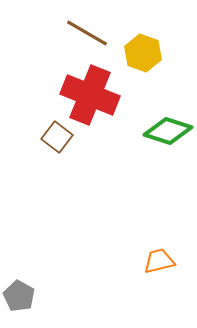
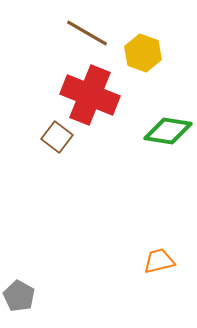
green diamond: rotated 9 degrees counterclockwise
